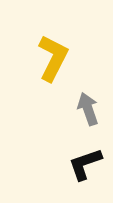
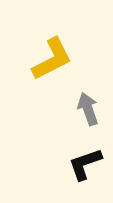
yellow L-shape: moved 1 px left, 1 px down; rotated 36 degrees clockwise
